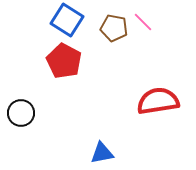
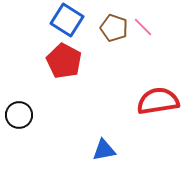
pink line: moved 5 px down
brown pentagon: rotated 8 degrees clockwise
black circle: moved 2 px left, 2 px down
blue triangle: moved 2 px right, 3 px up
